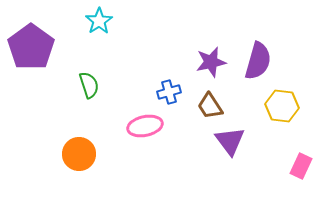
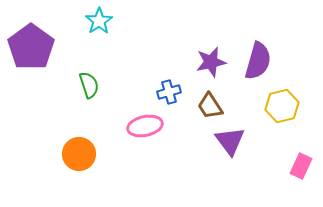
yellow hexagon: rotated 20 degrees counterclockwise
